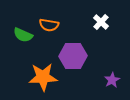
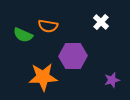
orange semicircle: moved 1 px left, 1 px down
purple star: rotated 14 degrees clockwise
